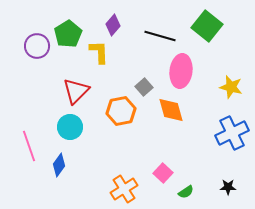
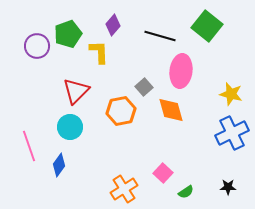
green pentagon: rotated 12 degrees clockwise
yellow star: moved 7 px down
